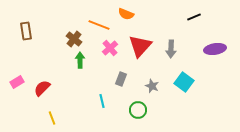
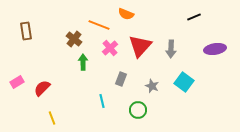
green arrow: moved 3 px right, 2 px down
